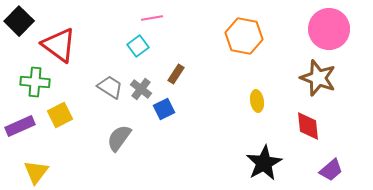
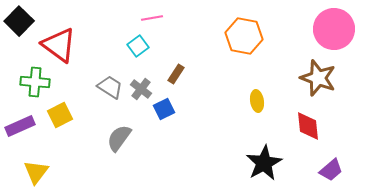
pink circle: moved 5 px right
